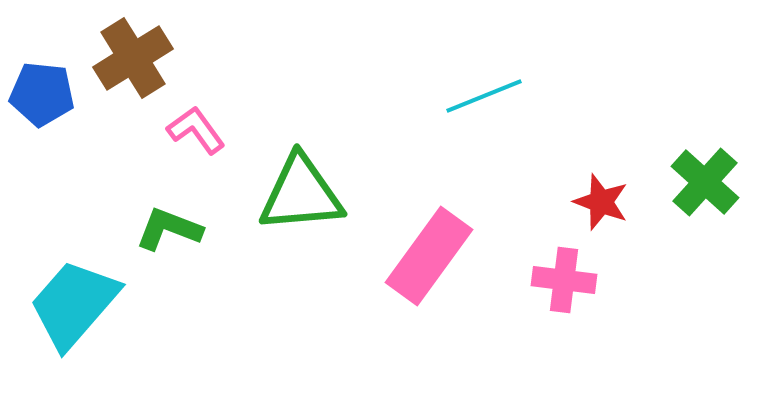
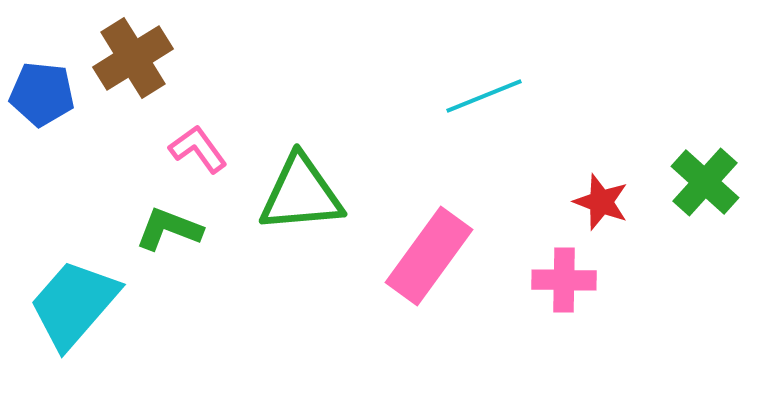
pink L-shape: moved 2 px right, 19 px down
pink cross: rotated 6 degrees counterclockwise
